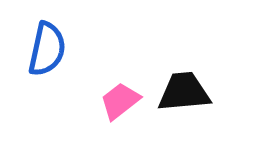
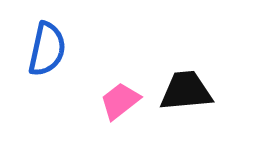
black trapezoid: moved 2 px right, 1 px up
